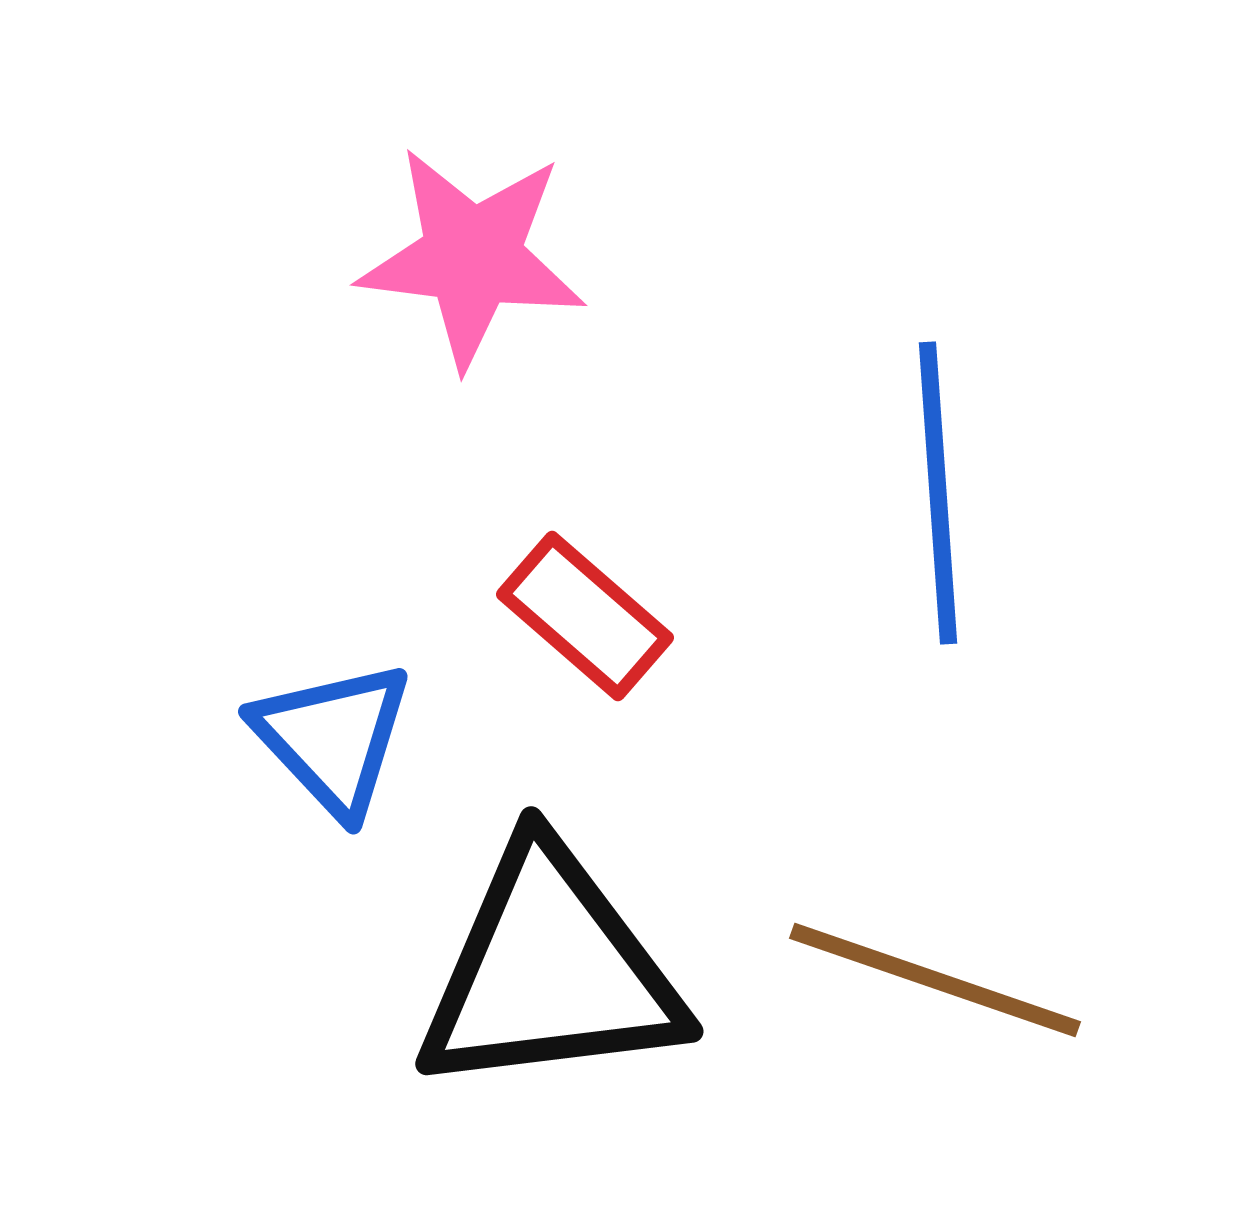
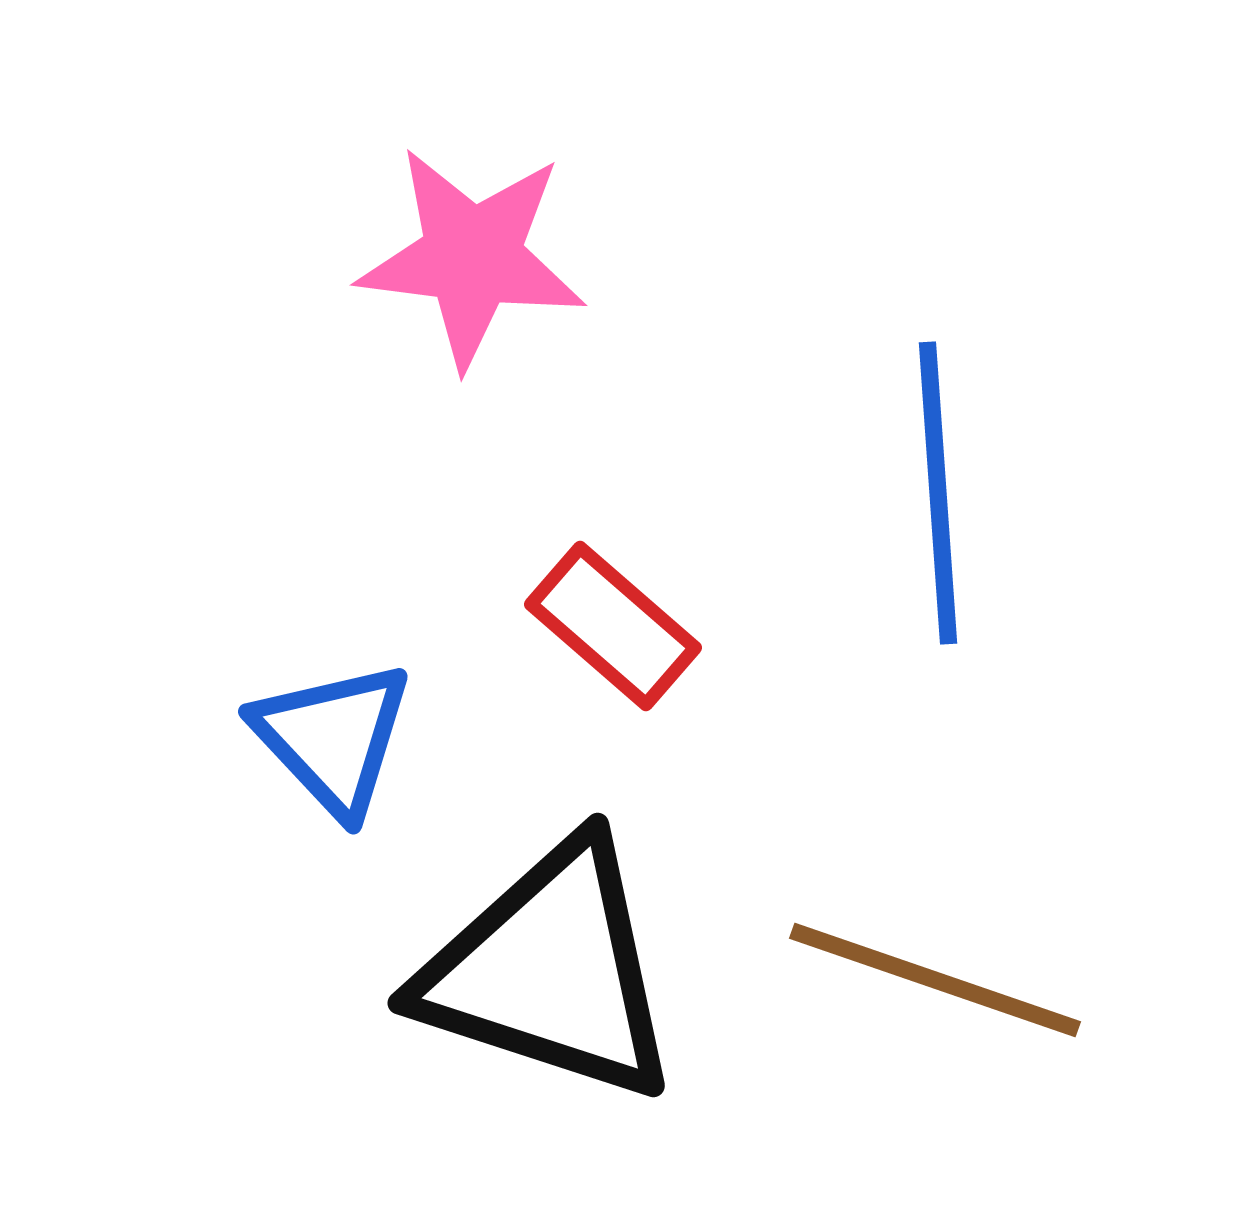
red rectangle: moved 28 px right, 10 px down
black triangle: rotated 25 degrees clockwise
